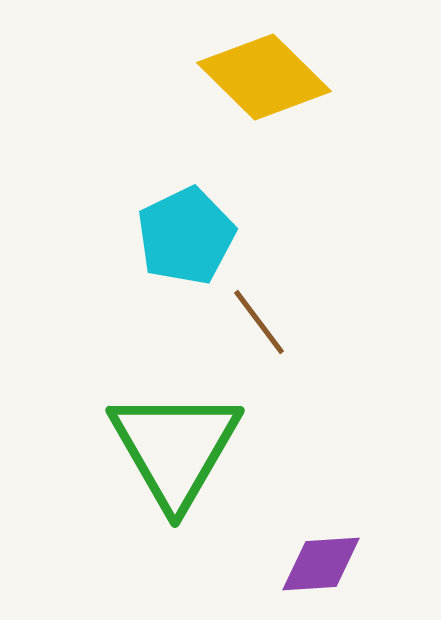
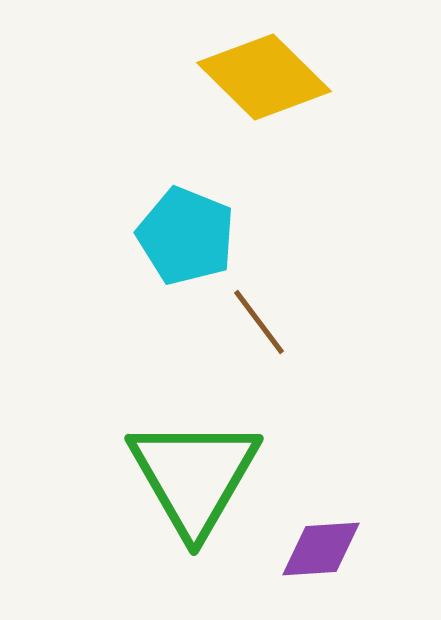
cyan pentagon: rotated 24 degrees counterclockwise
green triangle: moved 19 px right, 28 px down
purple diamond: moved 15 px up
